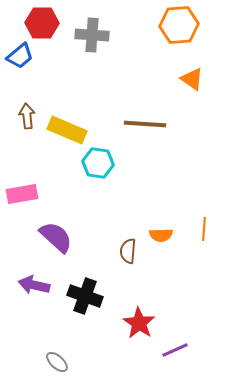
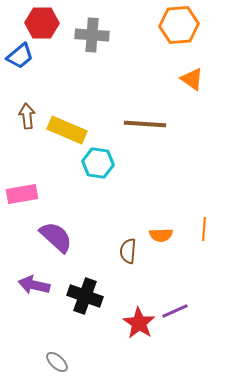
purple line: moved 39 px up
